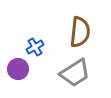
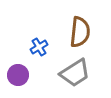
blue cross: moved 4 px right
purple circle: moved 6 px down
